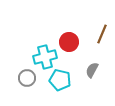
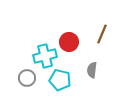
cyan cross: moved 1 px up
gray semicircle: rotated 21 degrees counterclockwise
